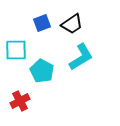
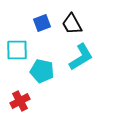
black trapezoid: rotated 95 degrees clockwise
cyan square: moved 1 px right
cyan pentagon: rotated 15 degrees counterclockwise
